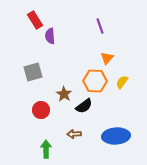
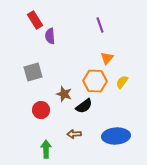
purple line: moved 1 px up
brown star: rotated 14 degrees counterclockwise
